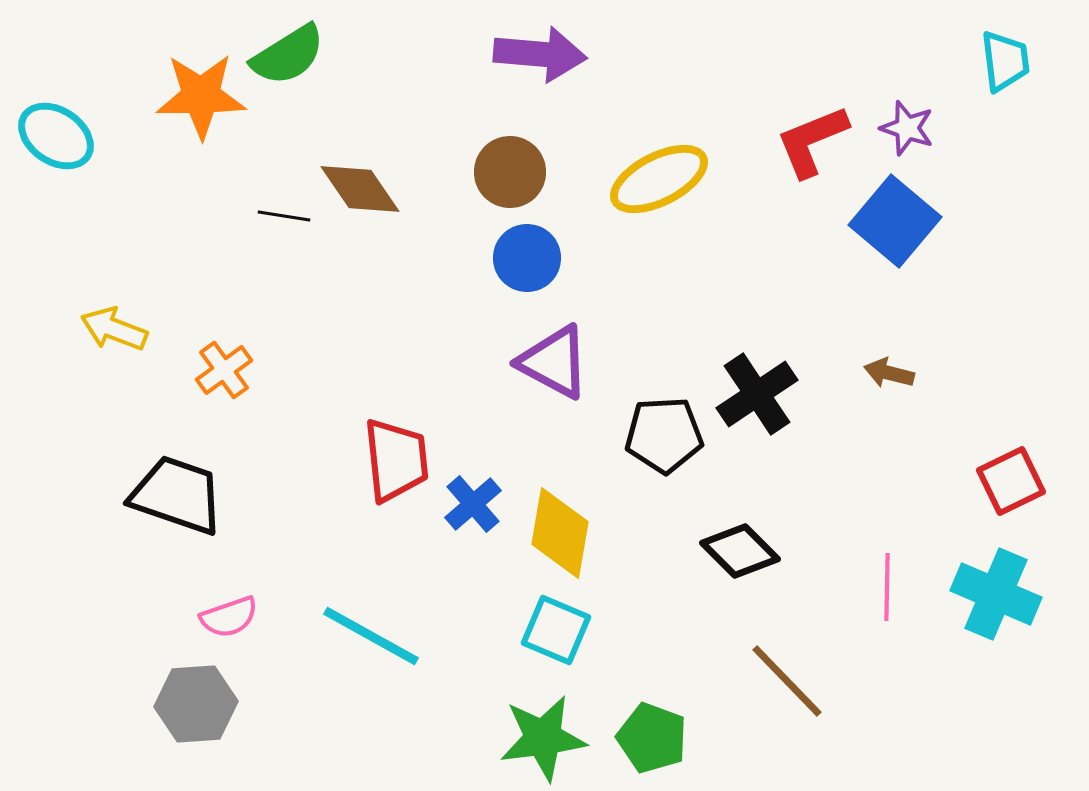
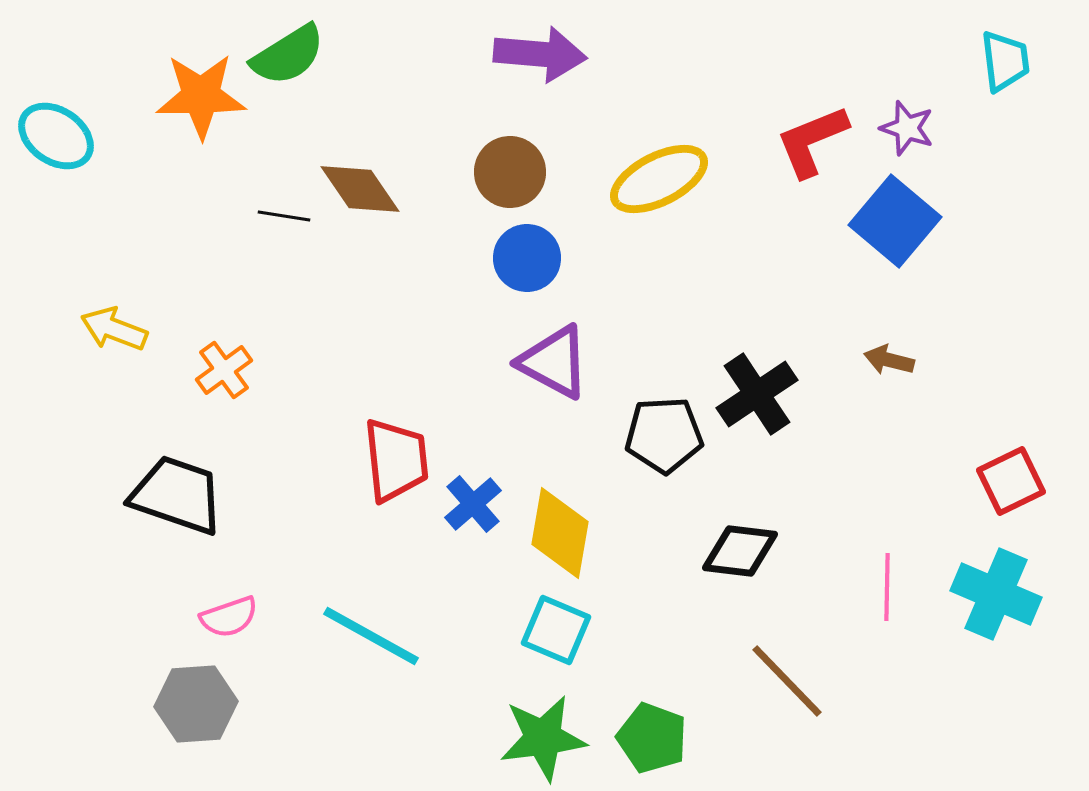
brown arrow: moved 13 px up
black diamond: rotated 38 degrees counterclockwise
